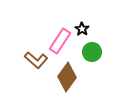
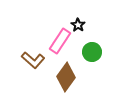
black star: moved 4 px left, 4 px up
brown L-shape: moved 3 px left
brown diamond: moved 1 px left
